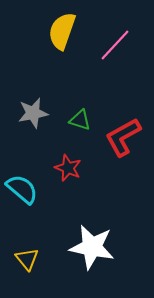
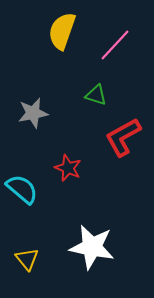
green triangle: moved 16 px right, 25 px up
